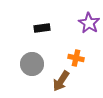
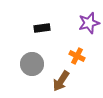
purple star: rotated 25 degrees clockwise
orange cross: moved 1 px right, 2 px up; rotated 14 degrees clockwise
